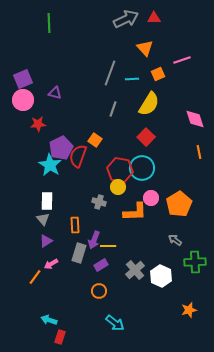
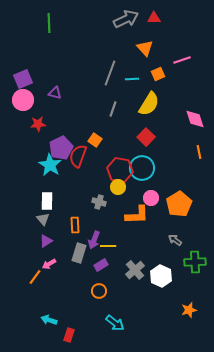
orange L-shape at (135, 212): moved 2 px right, 3 px down
pink arrow at (51, 264): moved 2 px left
red rectangle at (60, 337): moved 9 px right, 2 px up
